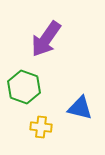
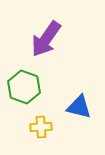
blue triangle: moved 1 px left, 1 px up
yellow cross: rotated 10 degrees counterclockwise
